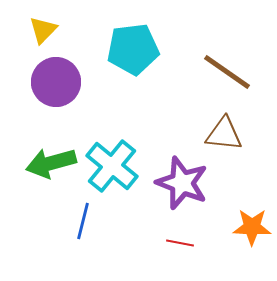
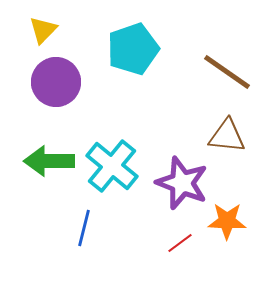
cyan pentagon: rotated 12 degrees counterclockwise
brown triangle: moved 3 px right, 2 px down
green arrow: moved 2 px left, 2 px up; rotated 15 degrees clockwise
blue line: moved 1 px right, 7 px down
orange star: moved 25 px left, 6 px up
red line: rotated 48 degrees counterclockwise
